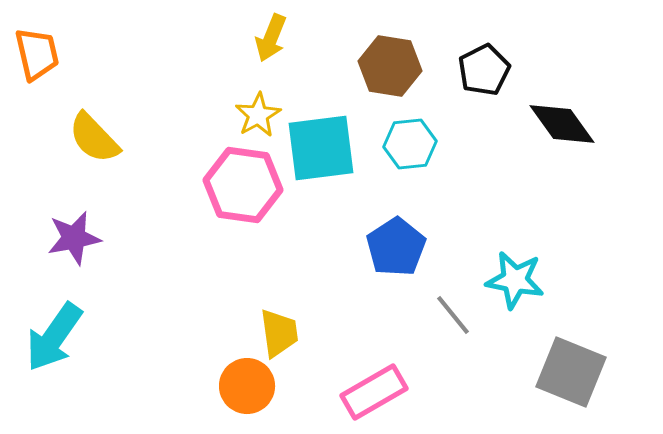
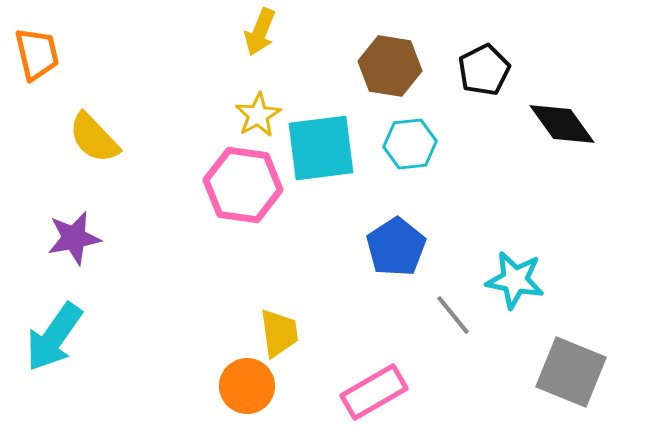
yellow arrow: moved 11 px left, 6 px up
